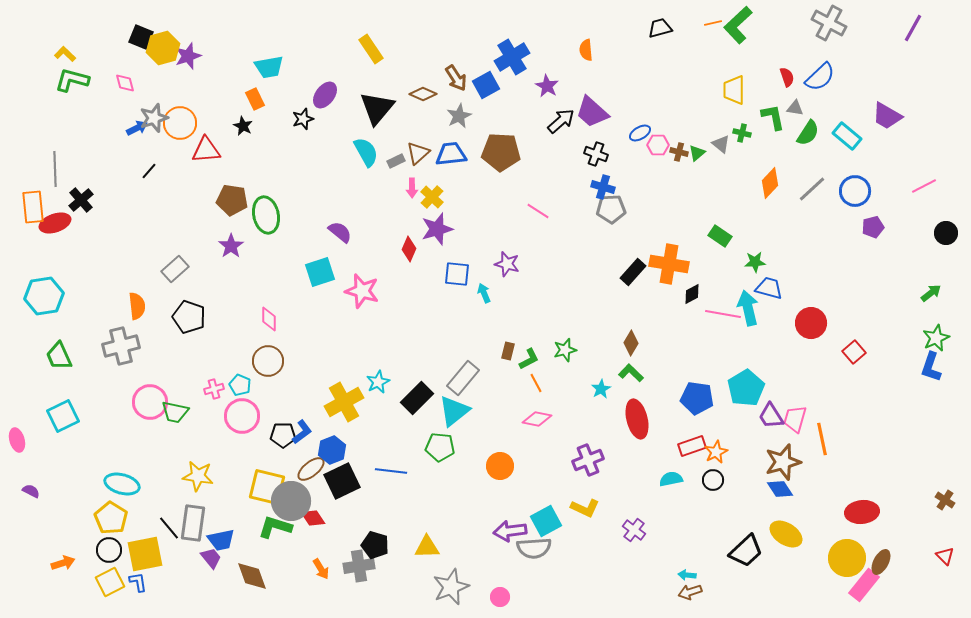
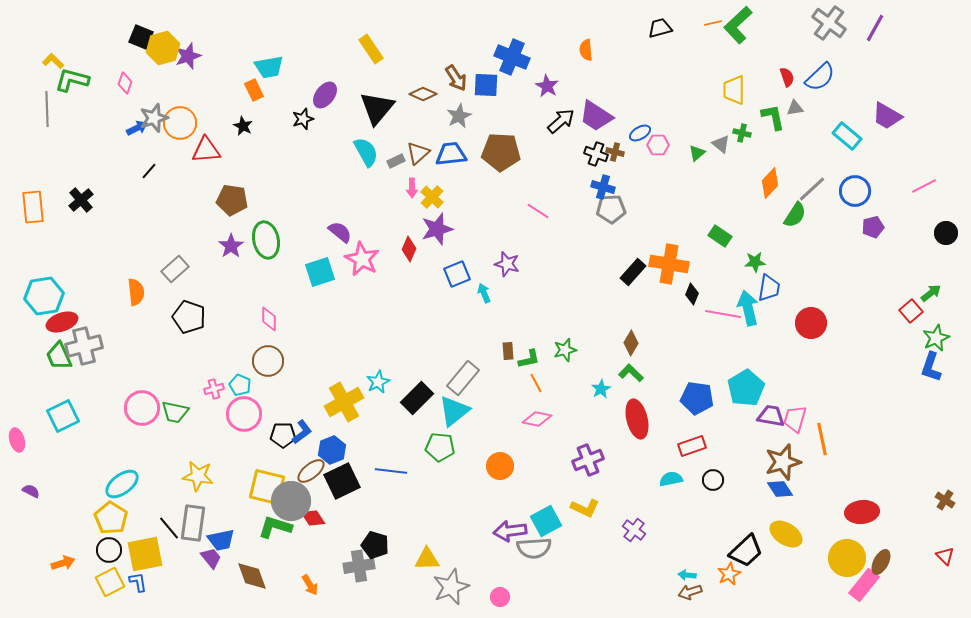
gray cross at (829, 23): rotated 8 degrees clockwise
purple line at (913, 28): moved 38 px left
yellow L-shape at (65, 54): moved 12 px left, 7 px down
blue cross at (512, 57): rotated 36 degrees counterclockwise
pink diamond at (125, 83): rotated 35 degrees clockwise
blue square at (486, 85): rotated 32 degrees clockwise
orange rectangle at (255, 99): moved 1 px left, 9 px up
gray triangle at (795, 108): rotated 18 degrees counterclockwise
purple trapezoid at (592, 112): moved 4 px right, 4 px down; rotated 9 degrees counterclockwise
green semicircle at (808, 133): moved 13 px left, 82 px down
brown cross at (679, 152): moved 64 px left
gray line at (55, 169): moved 8 px left, 60 px up
green ellipse at (266, 215): moved 25 px down
red ellipse at (55, 223): moved 7 px right, 99 px down
blue square at (457, 274): rotated 28 degrees counterclockwise
blue trapezoid at (769, 288): rotated 84 degrees clockwise
pink star at (362, 291): moved 32 px up; rotated 12 degrees clockwise
black diamond at (692, 294): rotated 40 degrees counterclockwise
orange semicircle at (137, 306): moved 1 px left, 14 px up
gray cross at (121, 346): moved 37 px left
brown rectangle at (508, 351): rotated 18 degrees counterclockwise
red square at (854, 352): moved 57 px right, 41 px up
green L-shape at (529, 359): rotated 15 degrees clockwise
pink circle at (150, 402): moved 8 px left, 6 px down
pink circle at (242, 416): moved 2 px right, 2 px up
purple trapezoid at (771, 416): rotated 132 degrees clockwise
orange star at (716, 452): moved 13 px right, 122 px down
brown ellipse at (311, 469): moved 2 px down
cyan ellipse at (122, 484): rotated 52 degrees counterclockwise
yellow triangle at (427, 547): moved 12 px down
orange arrow at (321, 569): moved 11 px left, 16 px down
